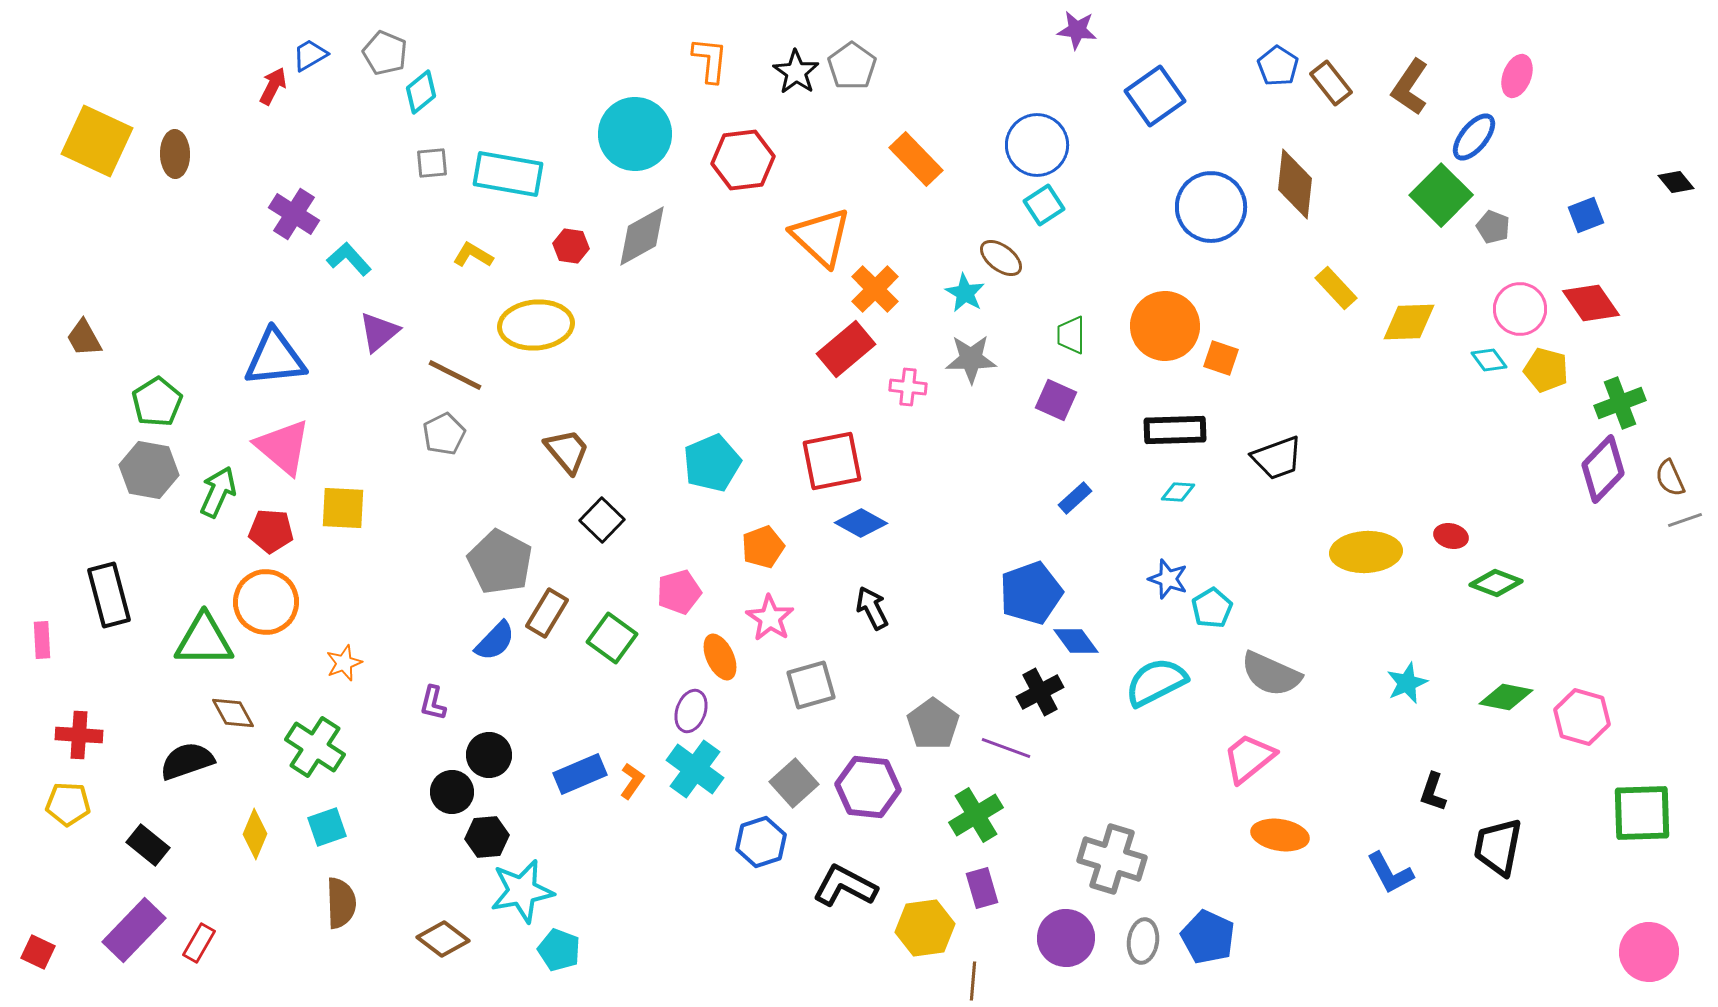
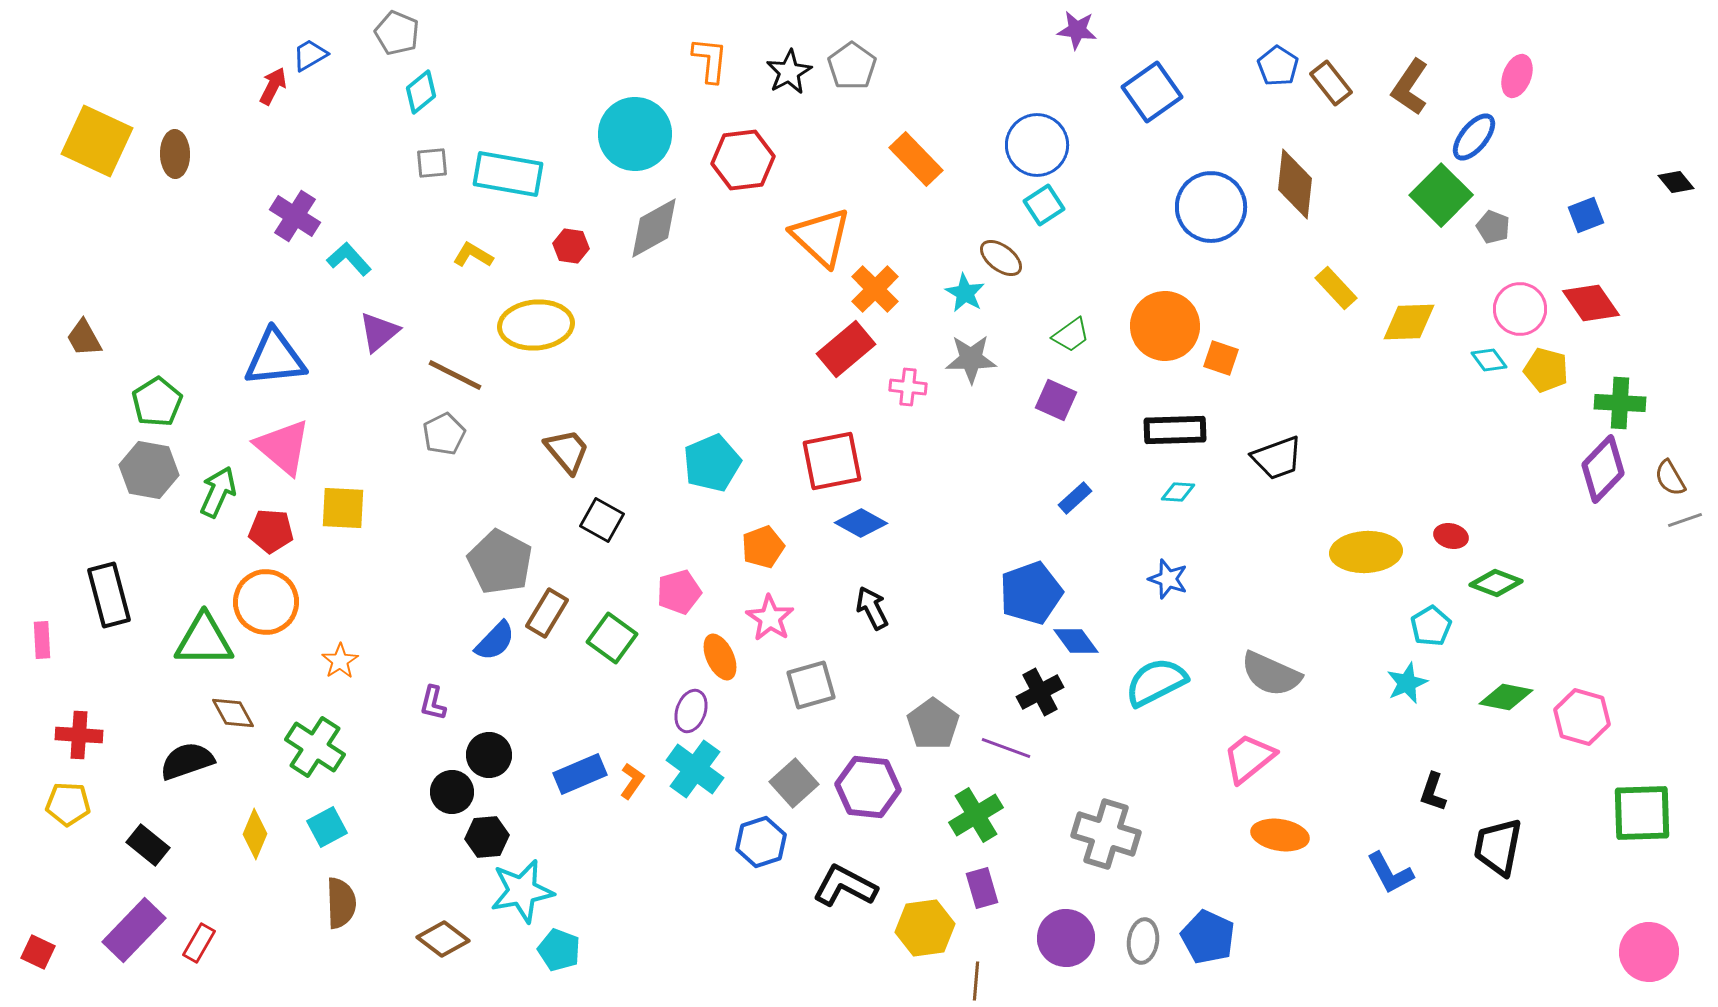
gray pentagon at (385, 53): moved 12 px right, 20 px up
black star at (796, 72): moved 7 px left; rotated 9 degrees clockwise
blue square at (1155, 96): moved 3 px left, 4 px up
purple cross at (294, 214): moved 1 px right, 2 px down
gray diamond at (642, 236): moved 12 px right, 8 px up
green trapezoid at (1071, 335): rotated 126 degrees counterclockwise
green cross at (1620, 403): rotated 24 degrees clockwise
brown semicircle at (1670, 478): rotated 6 degrees counterclockwise
black square at (602, 520): rotated 15 degrees counterclockwise
cyan pentagon at (1212, 608): moved 219 px right, 18 px down
orange star at (344, 663): moved 4 px left, 2 px up; rotated 12 degrees counterclockwise
cyan square at (327, 827): rotated 9 degrees counterclockwise
gray cross at (1112, 859): moved 6 px left, 25 px up
brown line at (973, 981): moved 3 px right
